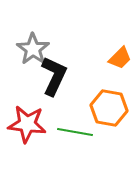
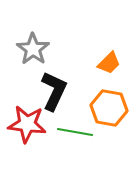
orange trapezoid: moved 11 px left, 5 px down
black L-shape: moved 15 px down
